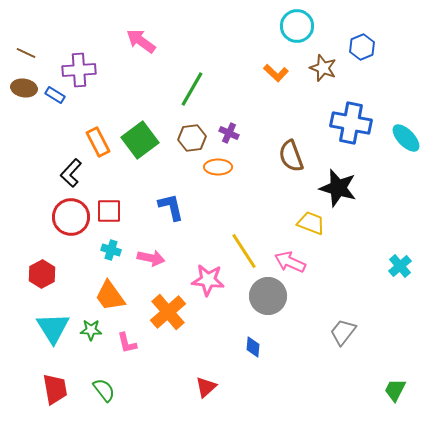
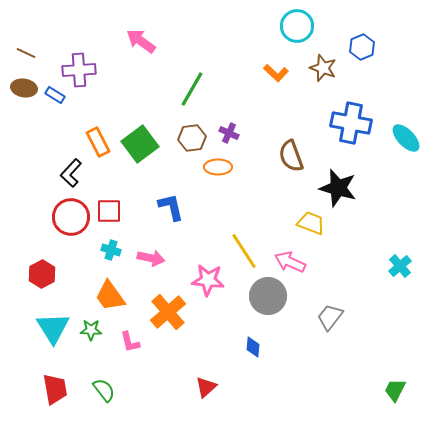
green square at (140, 140): moved 4 px down
gray trapezoid at (343, 332): moved 13 px left, 15 px up
pink L-shape at (127, 343): moved 3 px right, 1 px up
